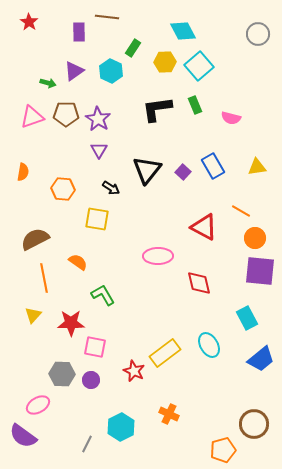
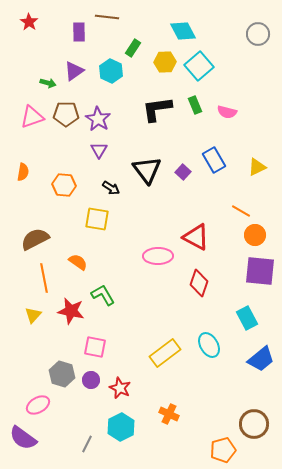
pink semicircle at (231, 118): moved 4 px left, 6 px up
blue rectangle at (213, 166): moved 1 px right, 6 px up
yellow triangle at (257, 167): rotated 18 degrees counterclockwise
black triangle at (147, 170): rotated 16 degrees counterclockwise
orange hexagon at (63, 189): moved 1 px right, 4 px up
red triangle at (204, 227): moved 8 px left, 10 px down
orange circle at (255, 238): moved 3 px up
red diamond at (199, 283): rotated 32 degrees clockwise
red star at (71, 323): moved 12 px up; rotated 12 degrees clockwise
red star at (134, 371): moved 14 px left, 17 px down
gray hexagon at (62, 374): rotated 15 degrees clockwise
purple semicircle at (23, 436): moved 2 px down
